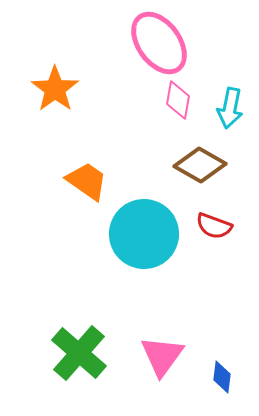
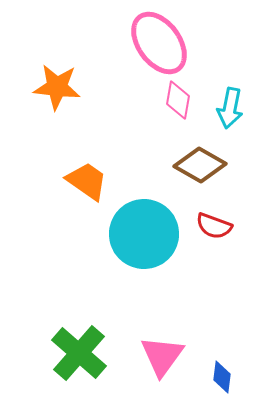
orange star: moved 2 px right, 2 px up; rotated 30 degrees counterclockwise
